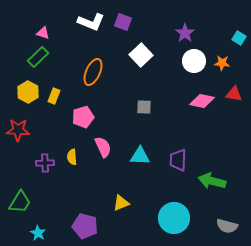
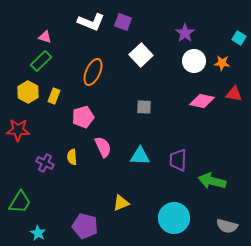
pink triangle: moved 2 px right, 4 px down
green rectangle: moved 3 px right, 4 px down
purple cross: rotated 30 degrees clockwise
